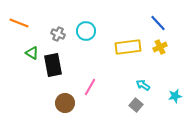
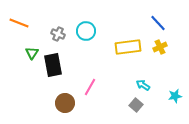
green triangle: rotated 32 degrees clockwise
